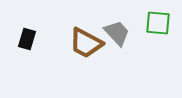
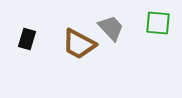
gray trapezoid: moved 6 px left, 5 px up
brown trapezoid: moved 7 px left, 1 px down
